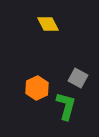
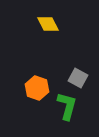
orange hexagon: rotated 15 degrees counterclockwise
green L-shape: moved 1 px right
